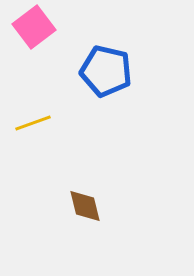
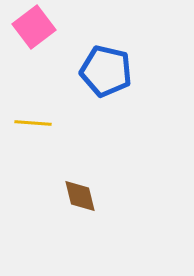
yellow line: rotated 24 degrees clockwise
brown diamond: moved 5 px left, 10 px up
